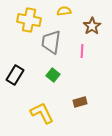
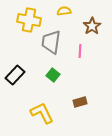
pink line: moved 2 px left
black rectangle: rotated 12 degrees clockwise
